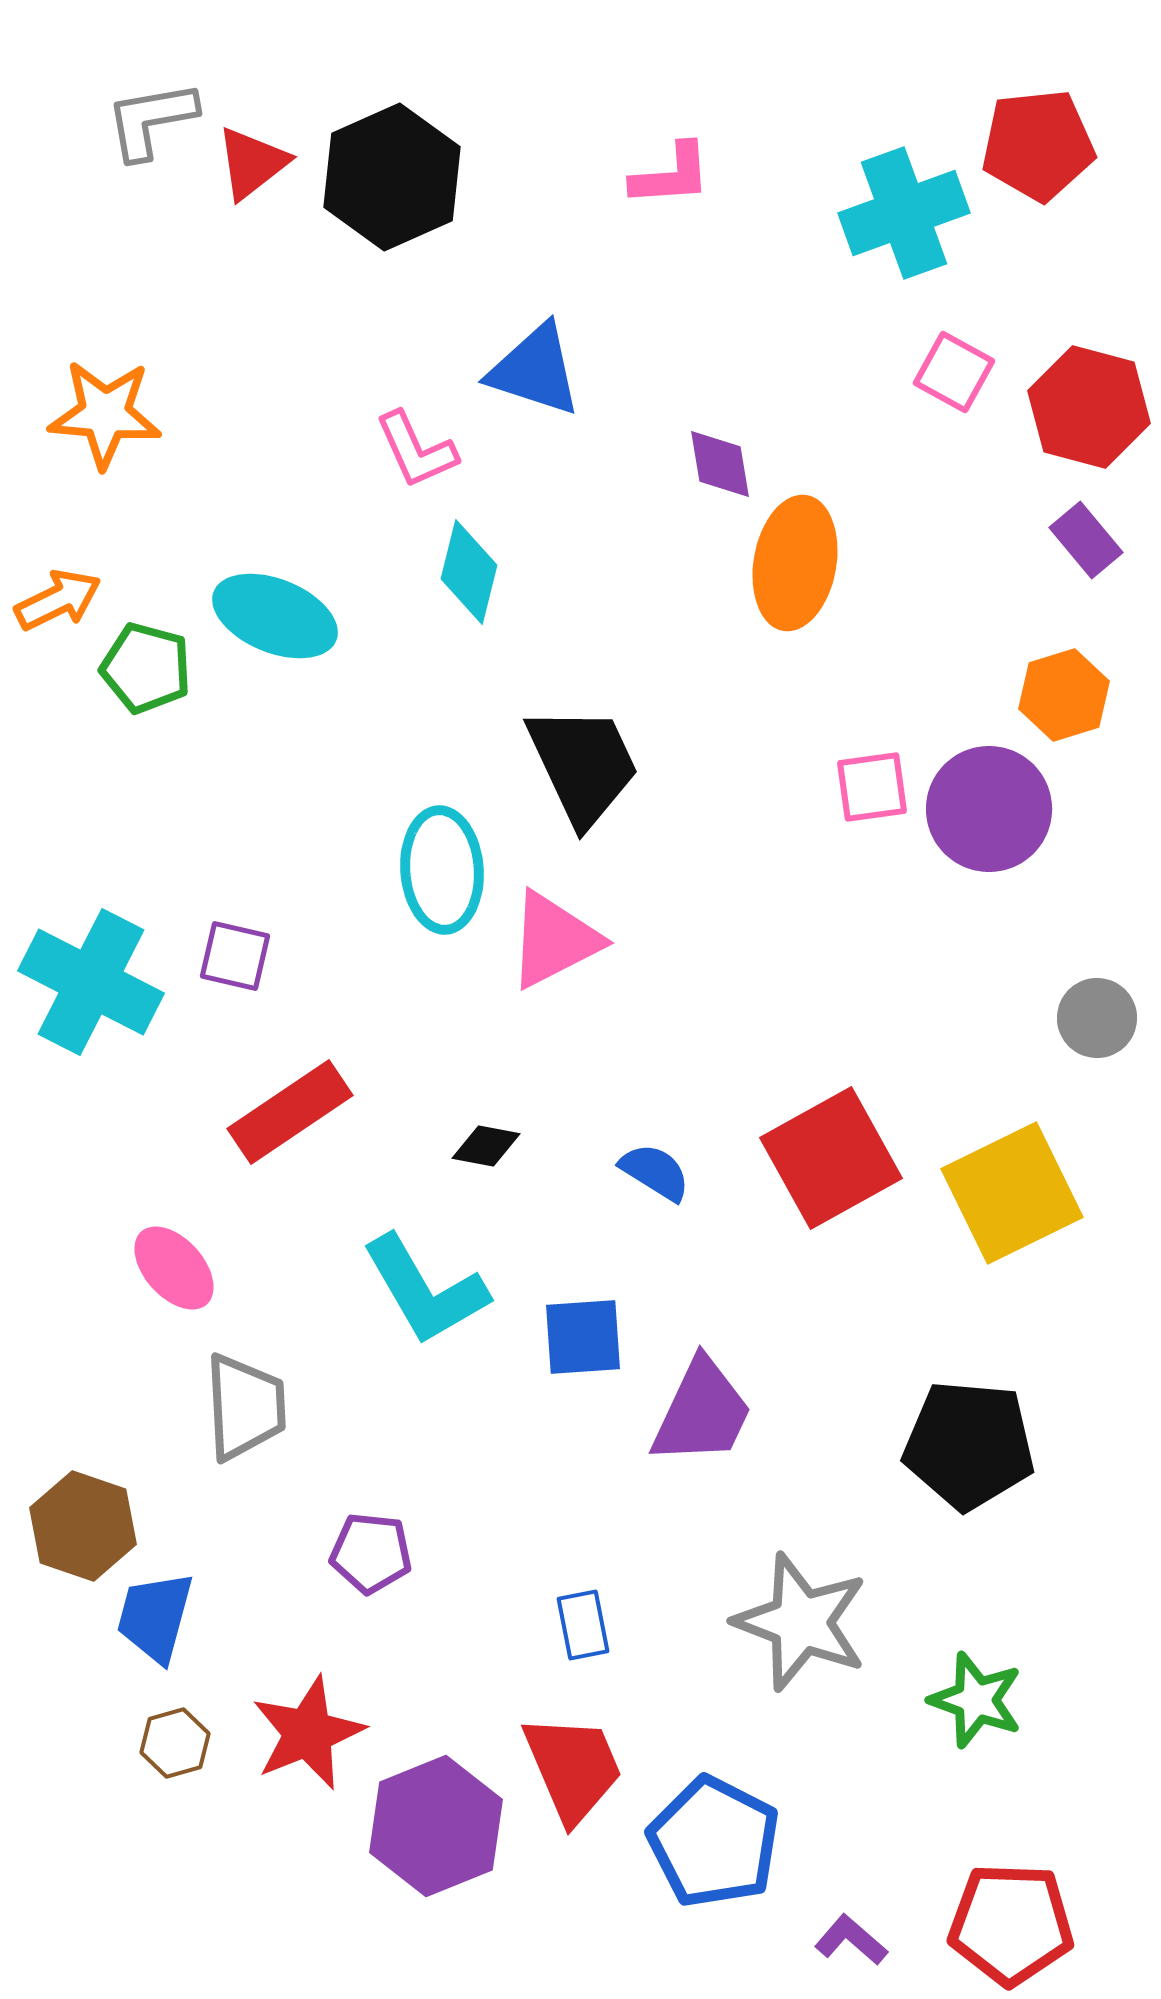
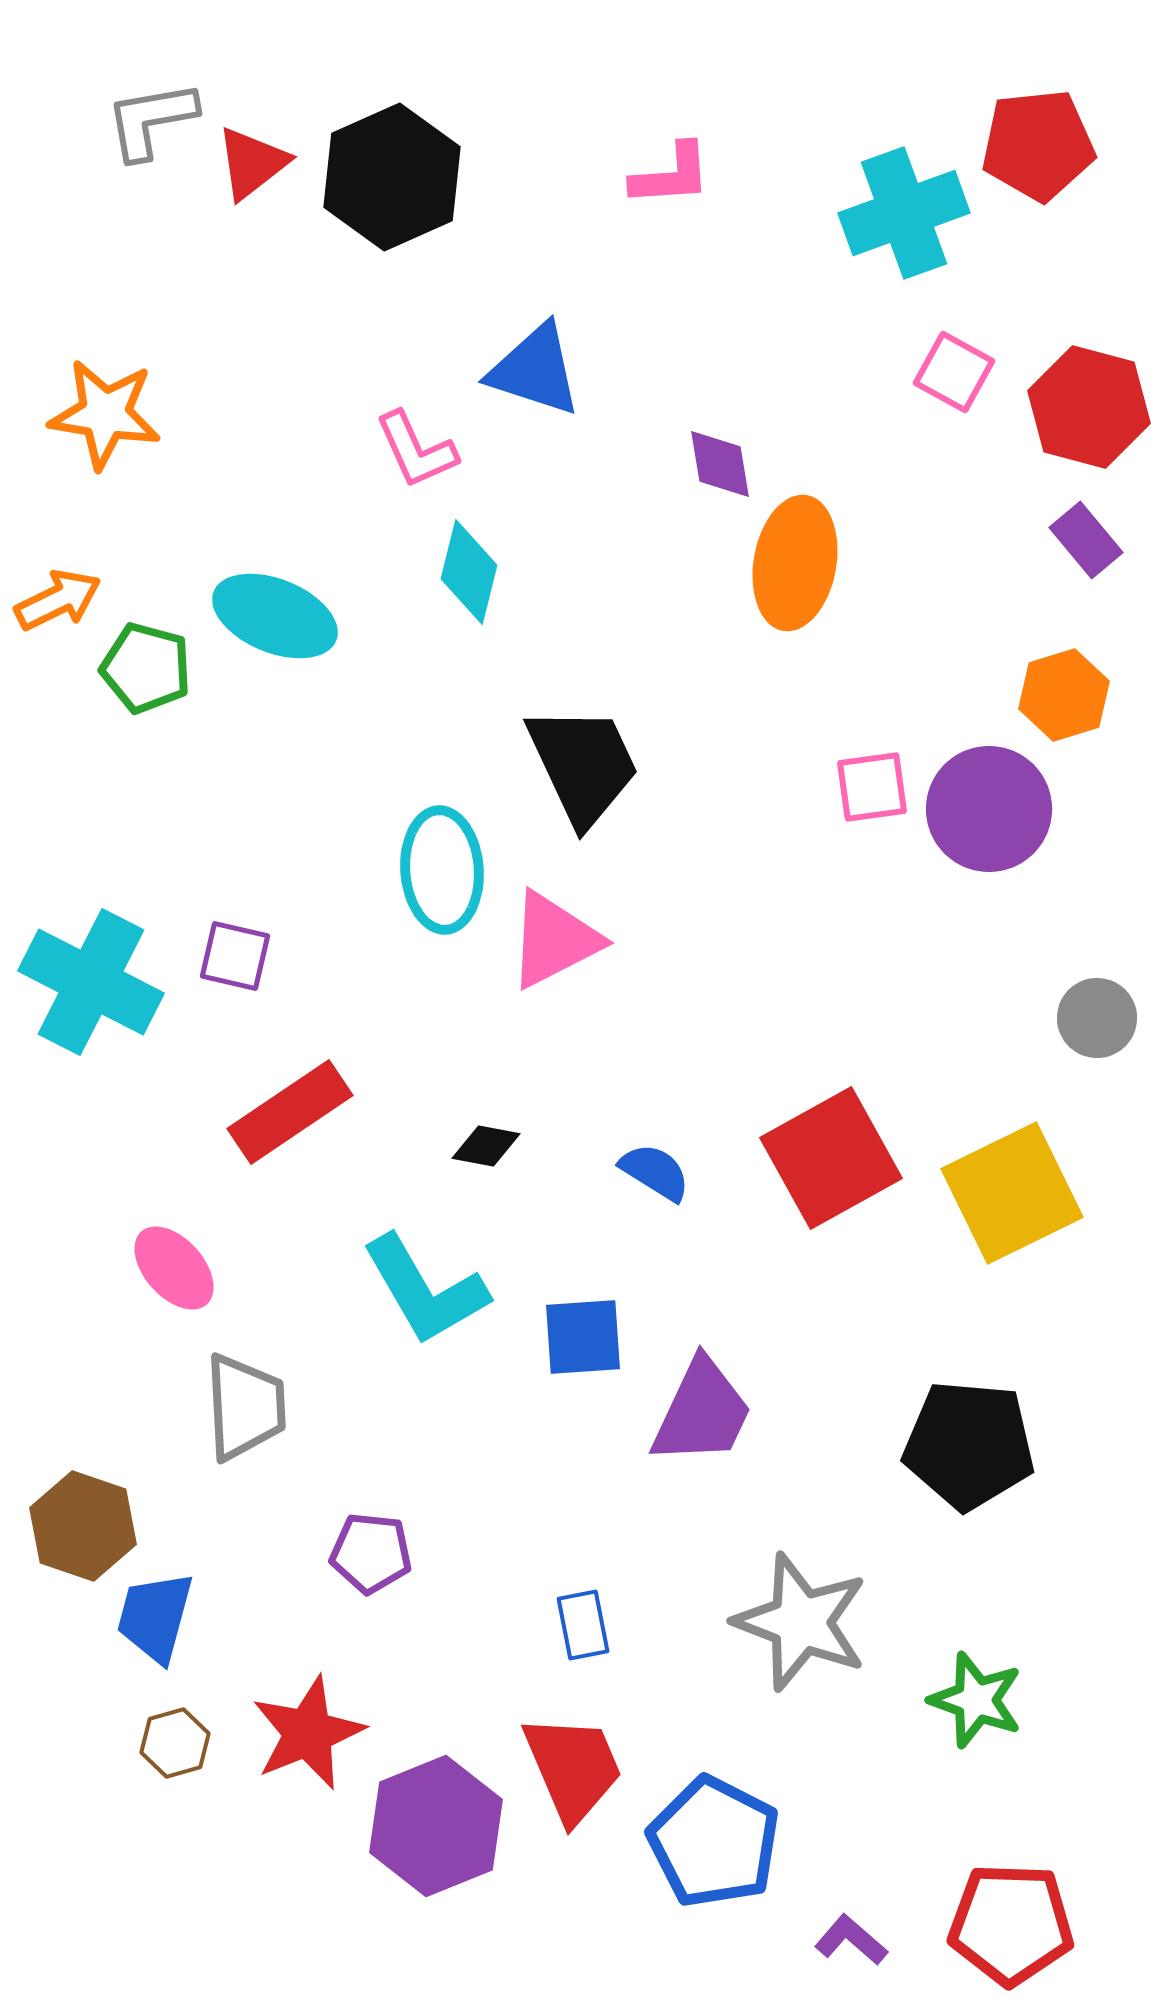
orange star at (105, 414): rotated 4 degrees clockwise
